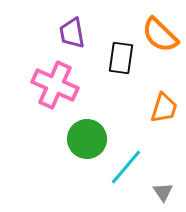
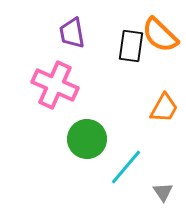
black rectangle: moved 10 px right, 12 px up
orange trapezoid: rotated 12 degrees clockwise
